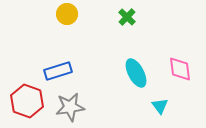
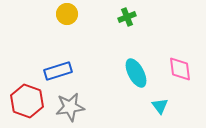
green cross: rotated 24 degrees clockwise
